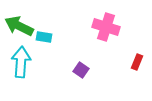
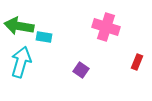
green arrow: rotated 16 degrees counterclockwise
cyan arrow: rotated 12 degrees clockwise
